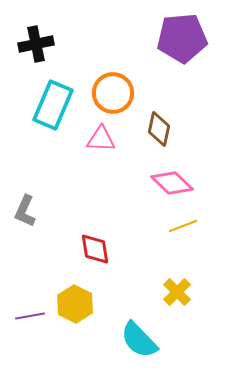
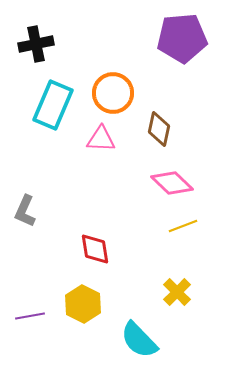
yellow hexagon: moved 8 px right
